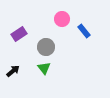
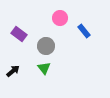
pink circle: moved 2 px left, 1 px up
purple rectangle: rotated 70 degrees clockwise
gray circle: moved 1 px up
